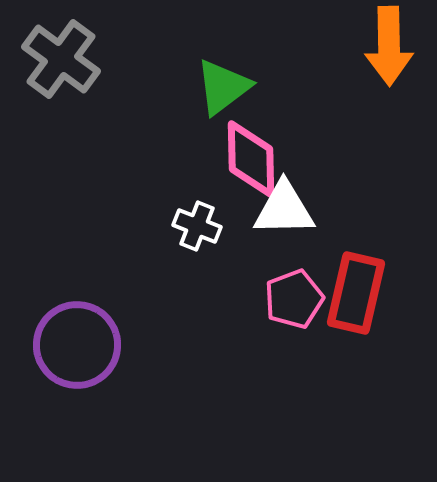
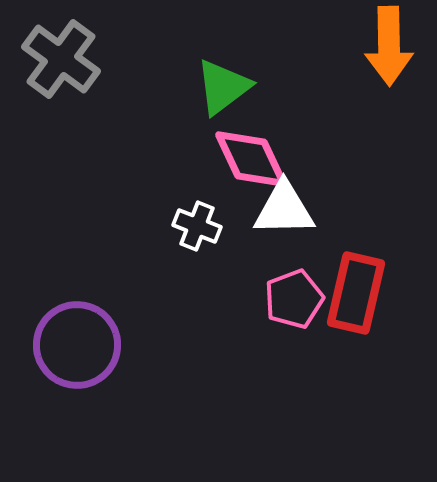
pink diamond: rotated 24 degrees counterclockwise
